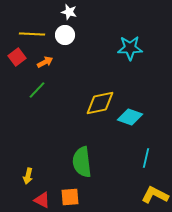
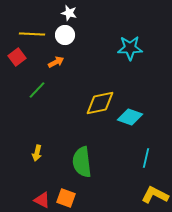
white star: moved 1 px down
orange arrow: moved 11 px right
yellow arrow: moved 9 px right, 23 px up
orange square: moved 4 px left, 1 px down; rotated 24 degrees clockwise
